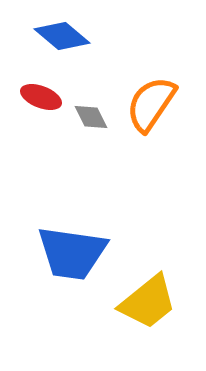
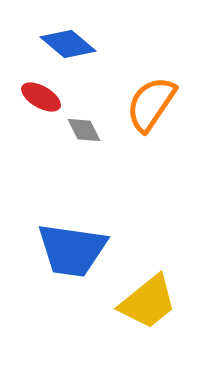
blue diamond: moved 6 px right, 8 px down
red ellipse: rotated 9 degrees clockwise
gray diamond: moved 7 px left, 13 px down
blue trapezoid: moved 3 px up
